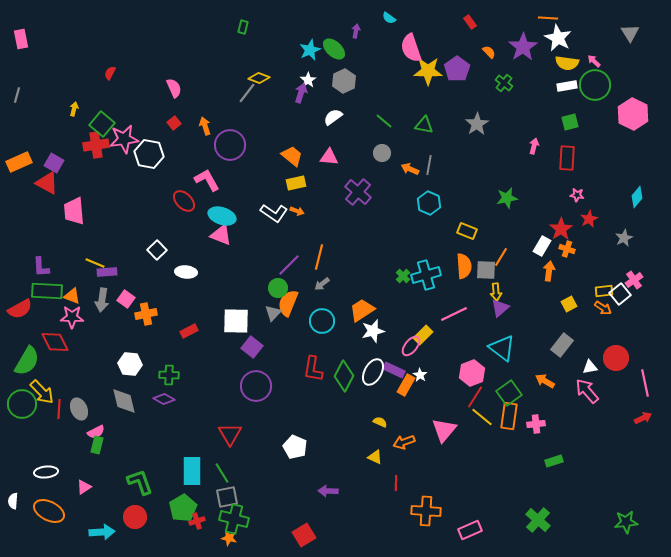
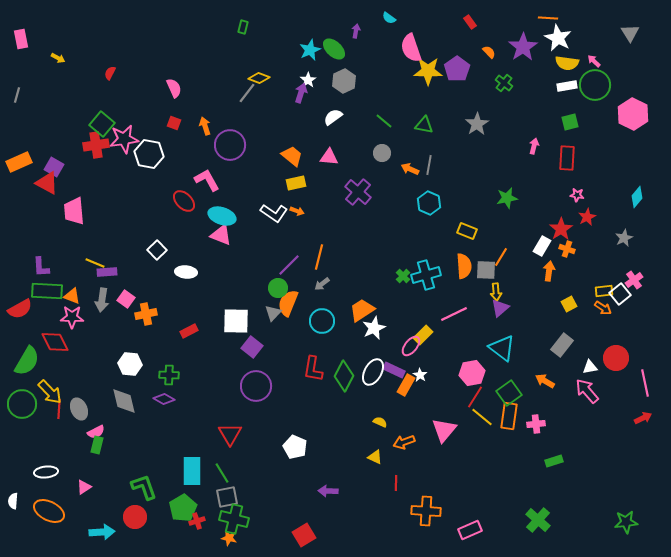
yellow arrow at (74, 109): moved 16 px left, 51 px up; rotated 104 degrees clockwise
red square at (174, 123): rotated 32 degrees counterclockwise
purple square at (54, 163): moved 4 px down
red star at (589, 219): moved 2 px left, 2 px up
white star at (373, 331): moved 1 px right, 3 px up; rotated 10 degrees counterclockwise
pink hexagon at (472, 373): rotated 10 degrees clockwise
yellow arrow at (42, 392): moved 8 px right
green L-shape at (140, 482): moved 4 px right, 5 px down
